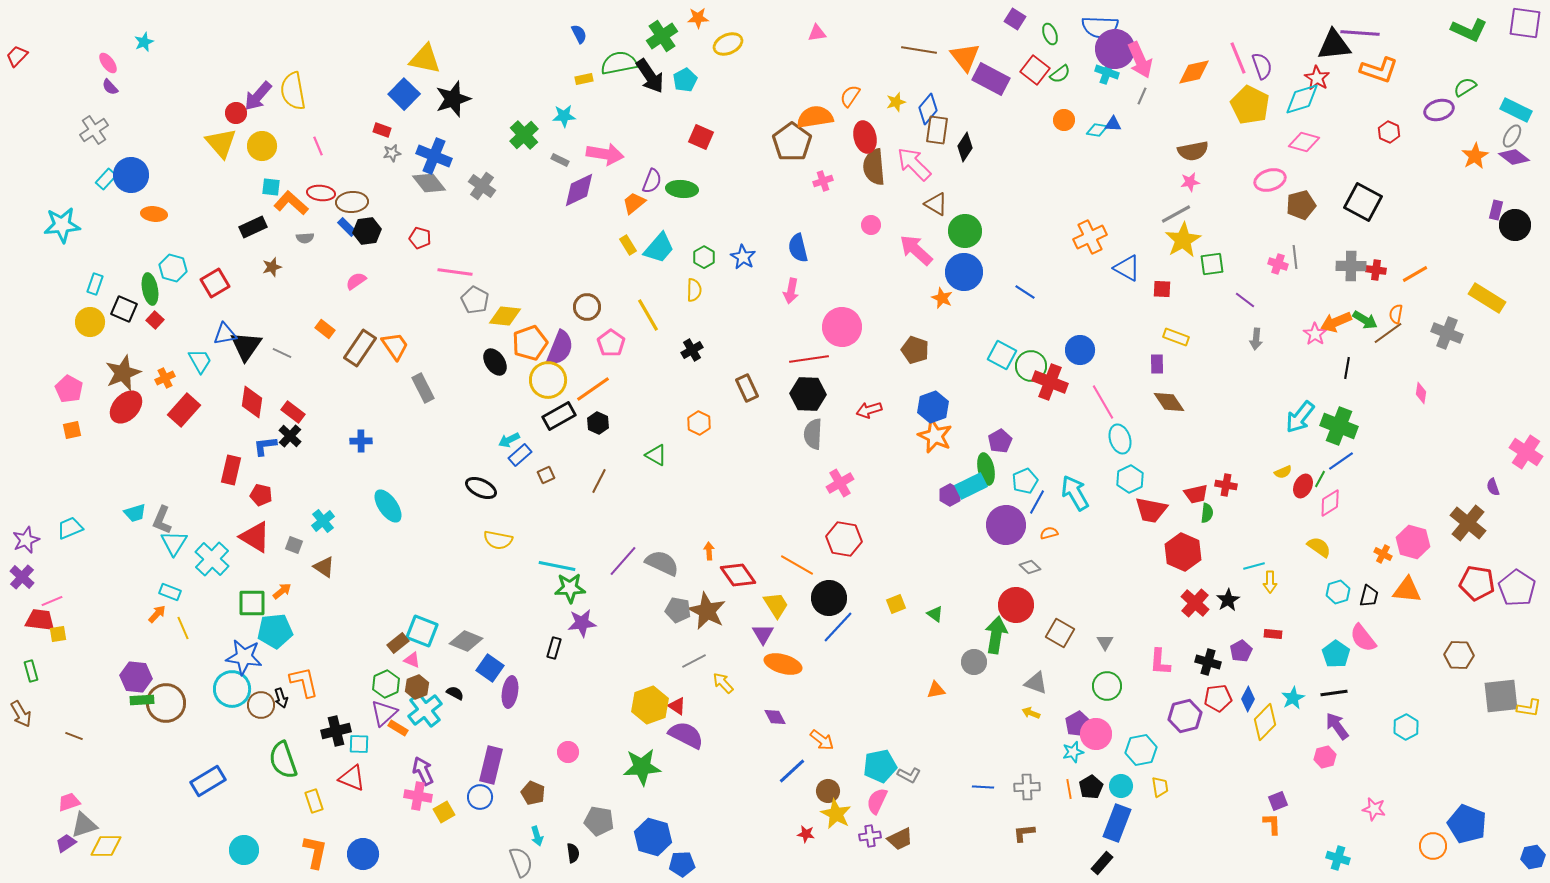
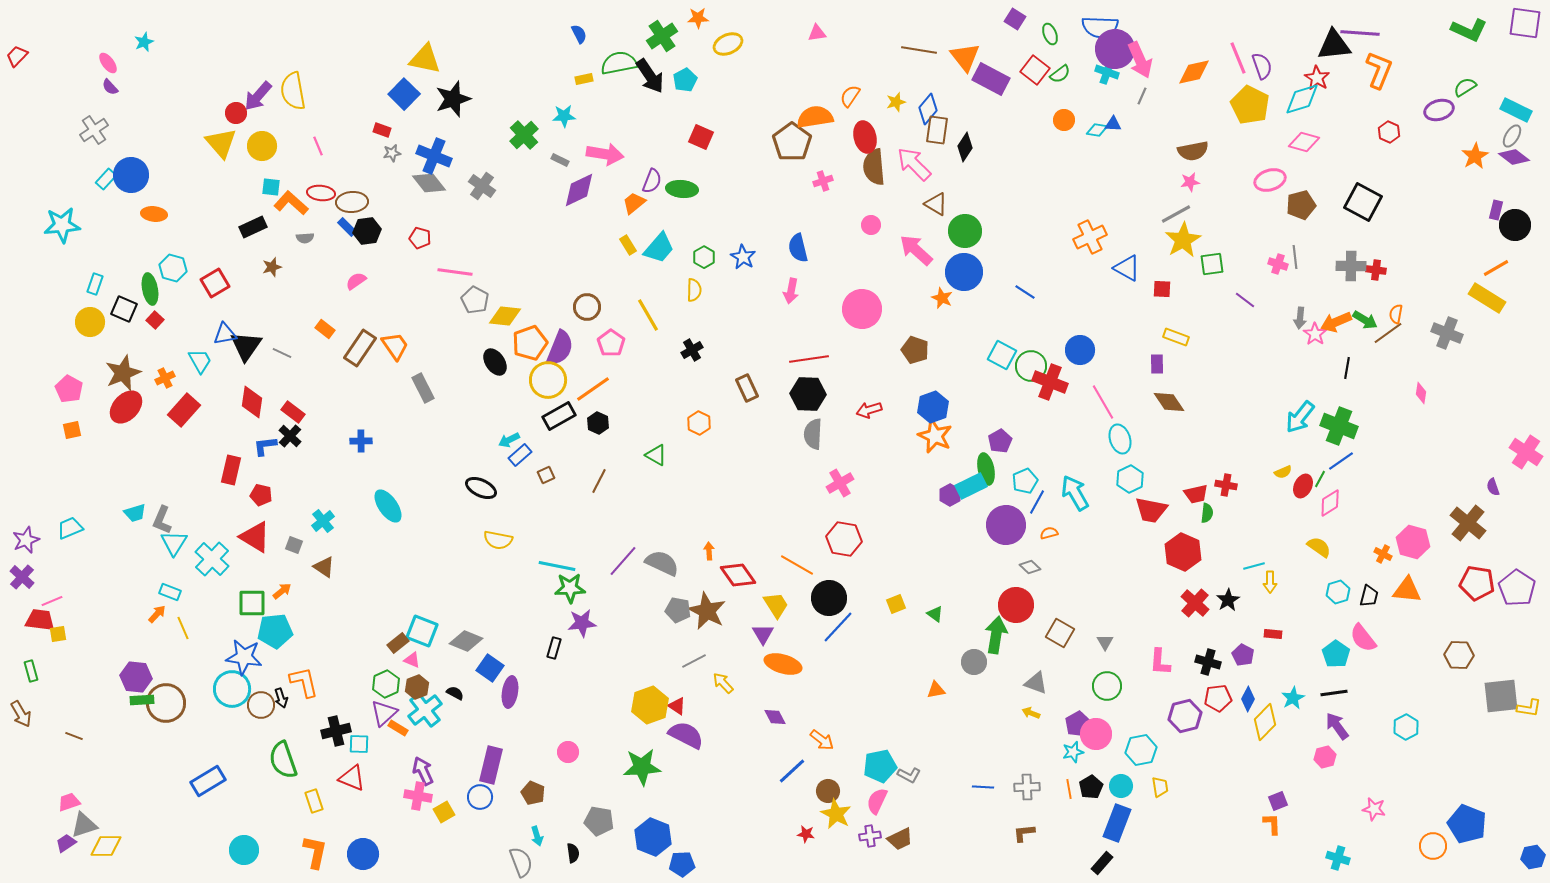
orange L-shape at (1379, 70): rotated 87 degrees counterclockwise
orange line at (1415, 274): moved 81 px right, 6 px up
pink circle at (842, 327): moved 20 px right, 18 px up
gray arrow at (1256, 339): moved 44 px right, 21 px up
purple pentagon at (1241, 651): moved 2 px right, 4 px down; rotated 15 degrees counterclockwise
blue hexagon at (653, 837): rotated 6 degrees clockwise
